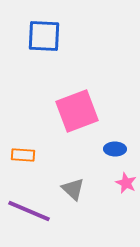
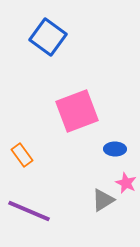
blue square: moved 4 px right, 1 px down; rotated 33 degrees clockwise
orange rectangle: moved 1 px left; rotated 50 degrees clockwise
gray triangle: moved 30 px right, 11 px down; rotated 45 degrees clockwise
